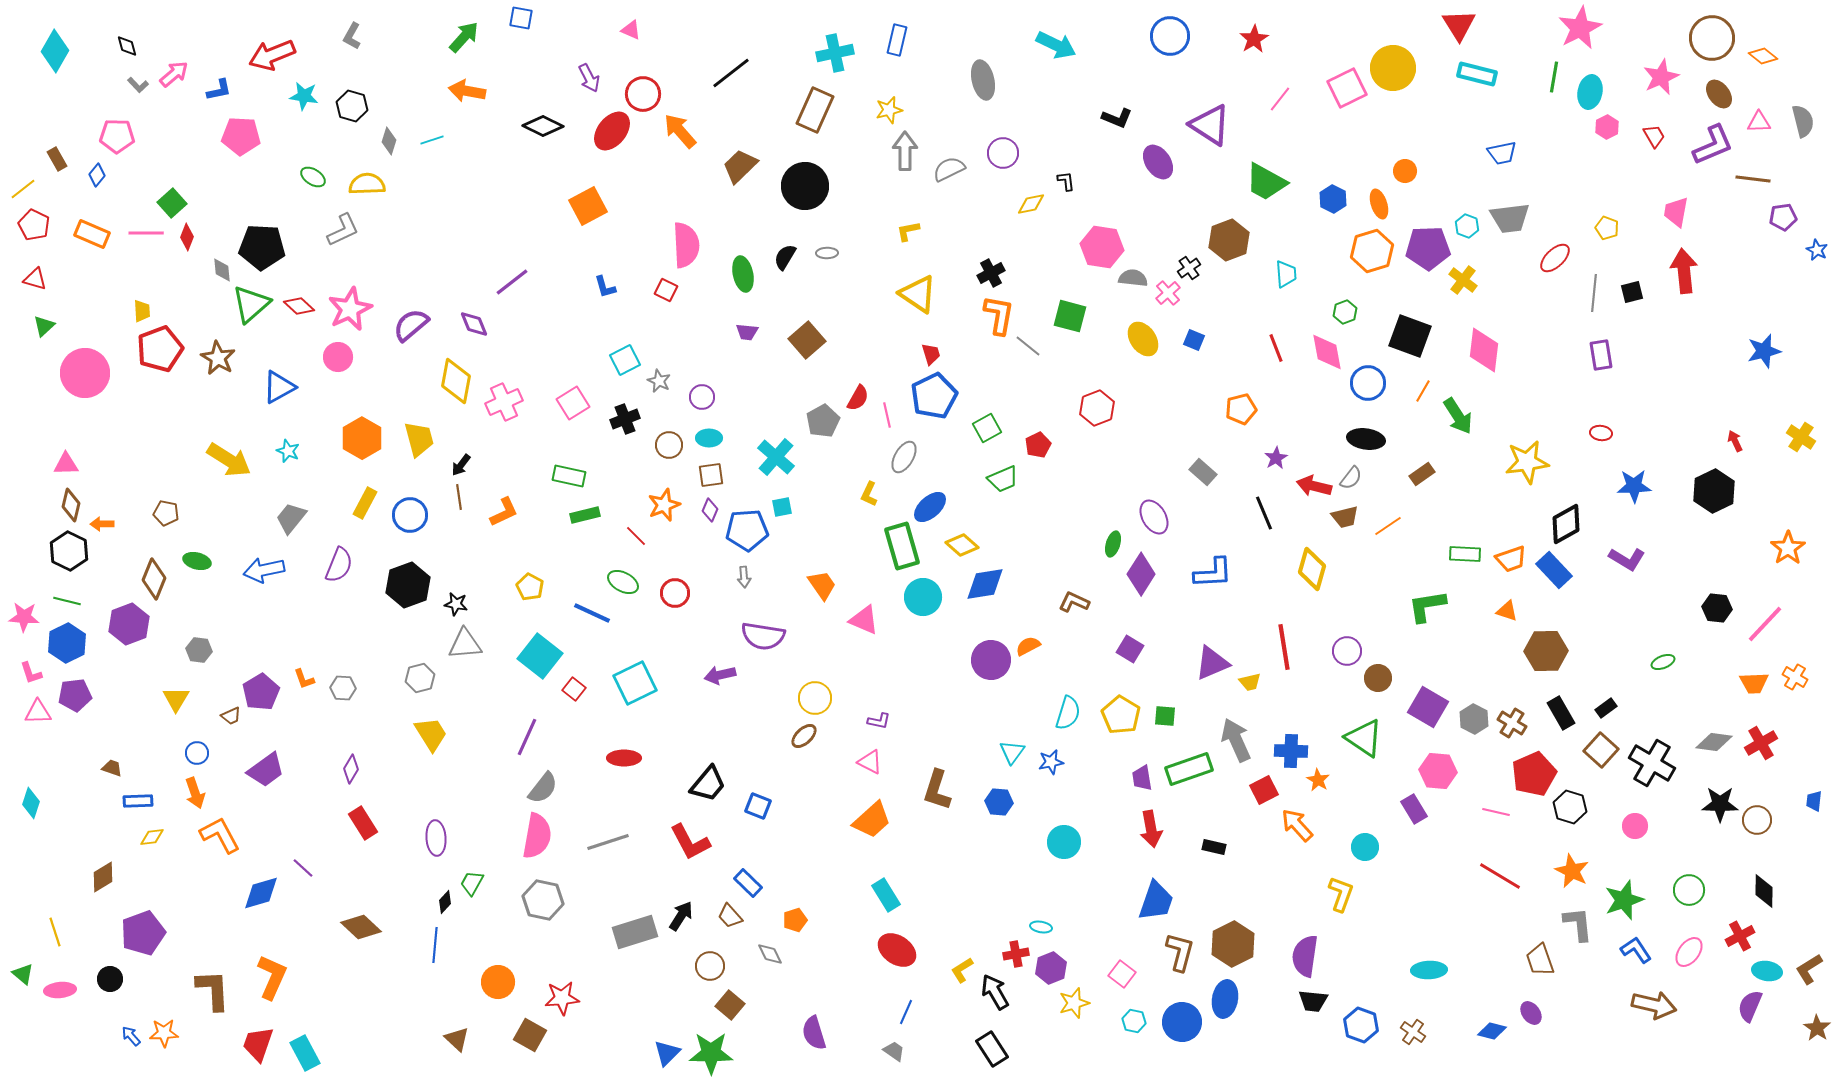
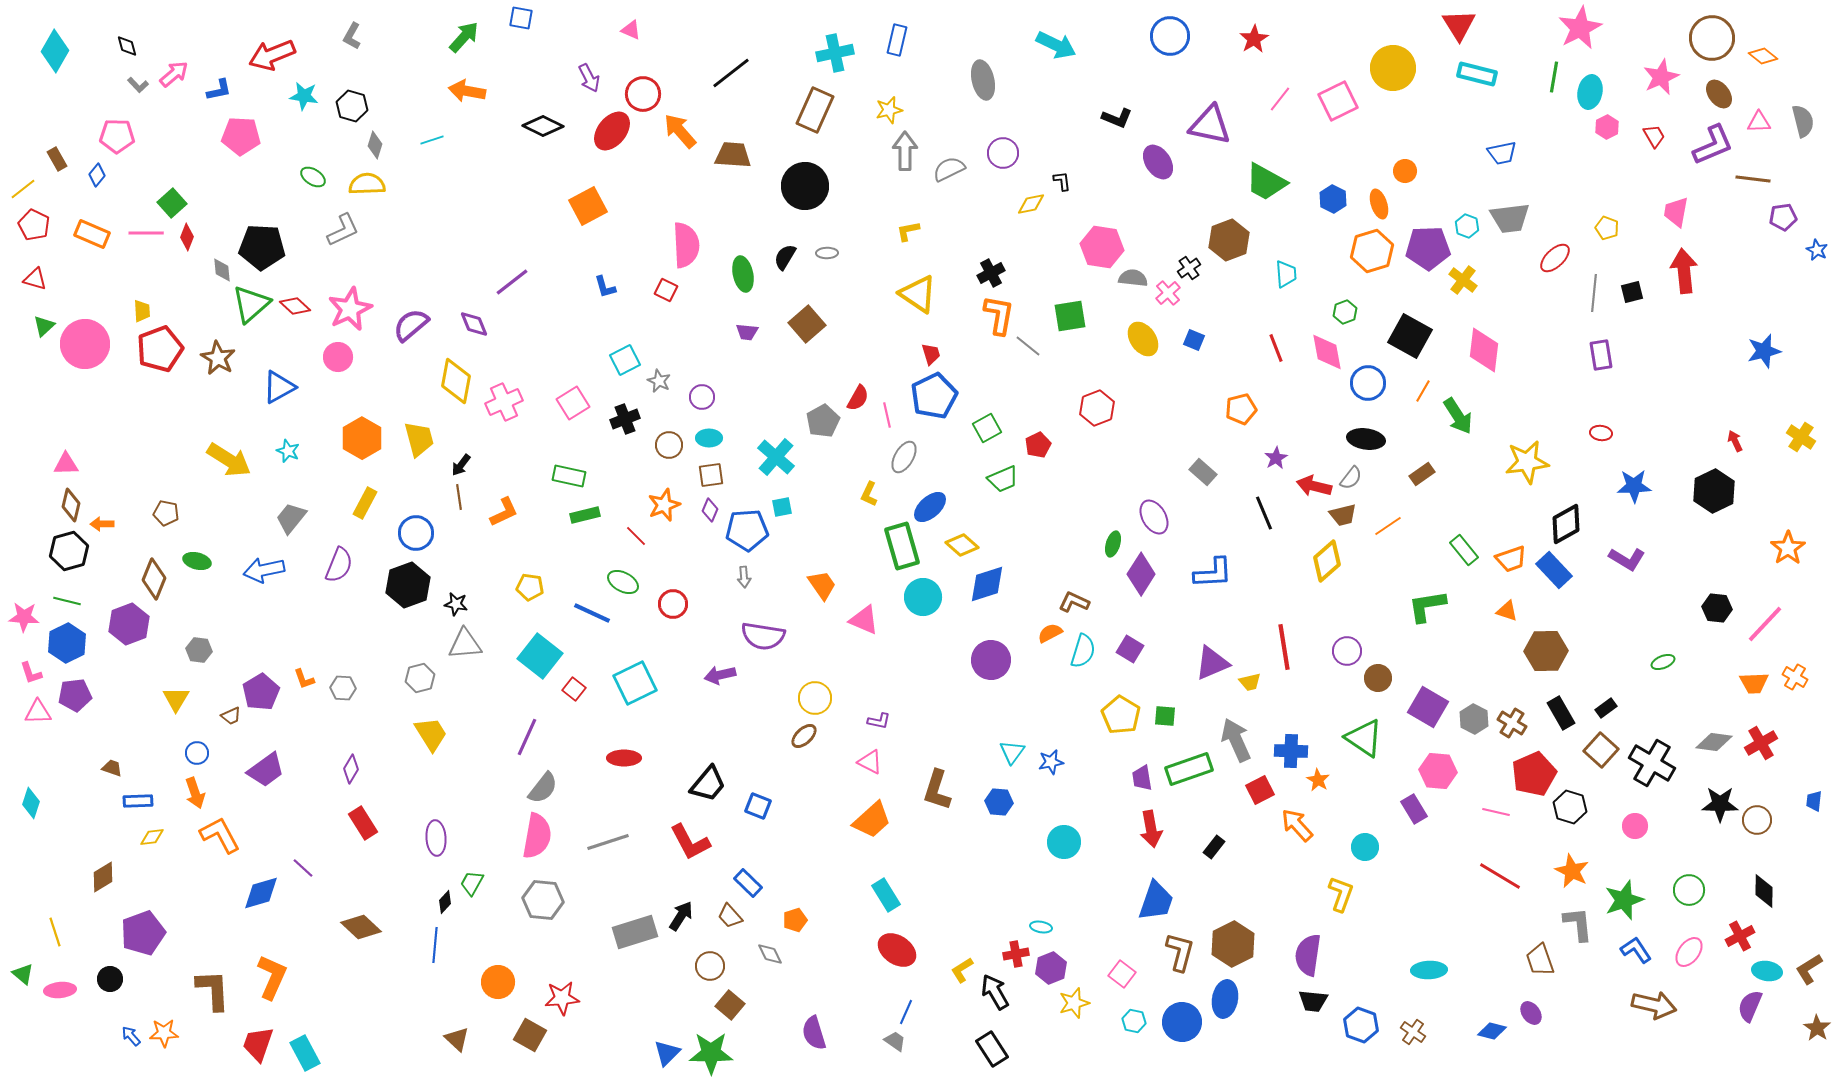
pink square at (1347, 88): moved 9 px left, 13 px down
purple triangle at (1210, 125): rotated 21 degrees counterclockwise
gray diamond at (389, 141): moved 14 px left, 4 px down
brown trapezoid at (740, 166): moved 7 px left, 11 px up; rotated 48 degrees clockwise
black L-shape at (1066, 181): moved 4 px left
red diamond at (299, 306): moved 4 px left
green square at (1070, 316): rotated 24 degrees counterclockwise
black square at (1410, 336): rotated 9 degrees clockwise
brown square at (807, 340): moved 16 px up
pink circle at (85, 373): moved 29 px up
blue circle at (410, 515): moved 6 px right, 18 px down
brown trapezoid at (1345, 517): moved 2 px left, 2 px up
black hexagon at (69, 551): rotated 18 degrees clockwise
green rectangle at (1465, 554): moved 1 px left, 4 px up; rotated 48 degrees clockwise
yellow diamond at (1312, 569): moved 15 px right, 8 px up; rotated 33 degrees clockwise
blue diamond at (985, 584): moved 2 px right; rotated 9 degrees counterclockwise
yellow pentagon at (530, 587): rotated 20 degrees counterclockwise
red circle at (675, 593): moved 2 px left, 11 px down
orange semicircle at (1028, 646): moved 22 px right, 13 px up
cyan semicircle at (1068, 713): moved 15 px right, 62 px up
red square at (1264, 790): moved 4 px left
black rectangle at (1214, 847): rotated 65 degrees counterclockwise
gray hexagon at (543, 900): rotated 6 degrees counterclockwise
purple semicircle at (1305, 956): moved 3 px right, 1 px up
gray trapezoid at (894, 1051): moved 1 px right, 10 px up
